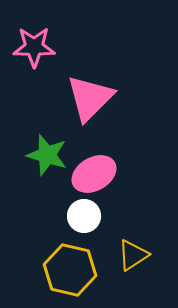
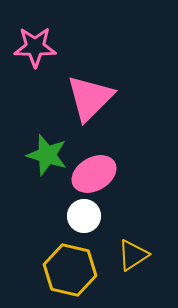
pink star: moved 1 px right
